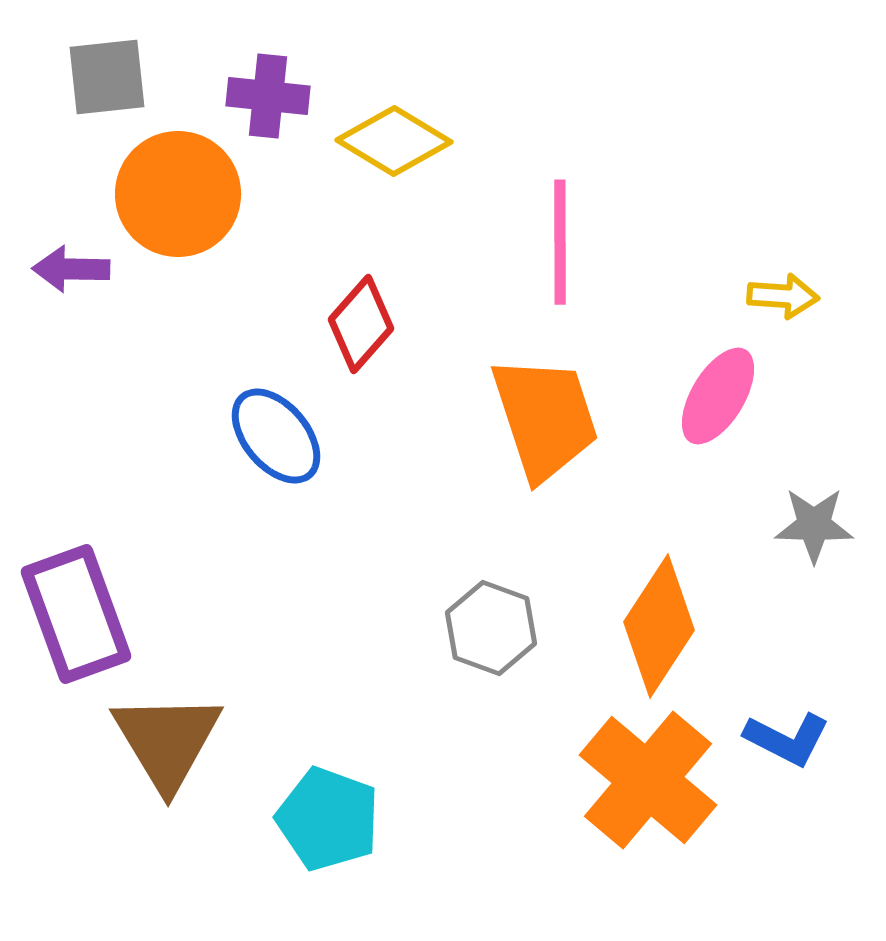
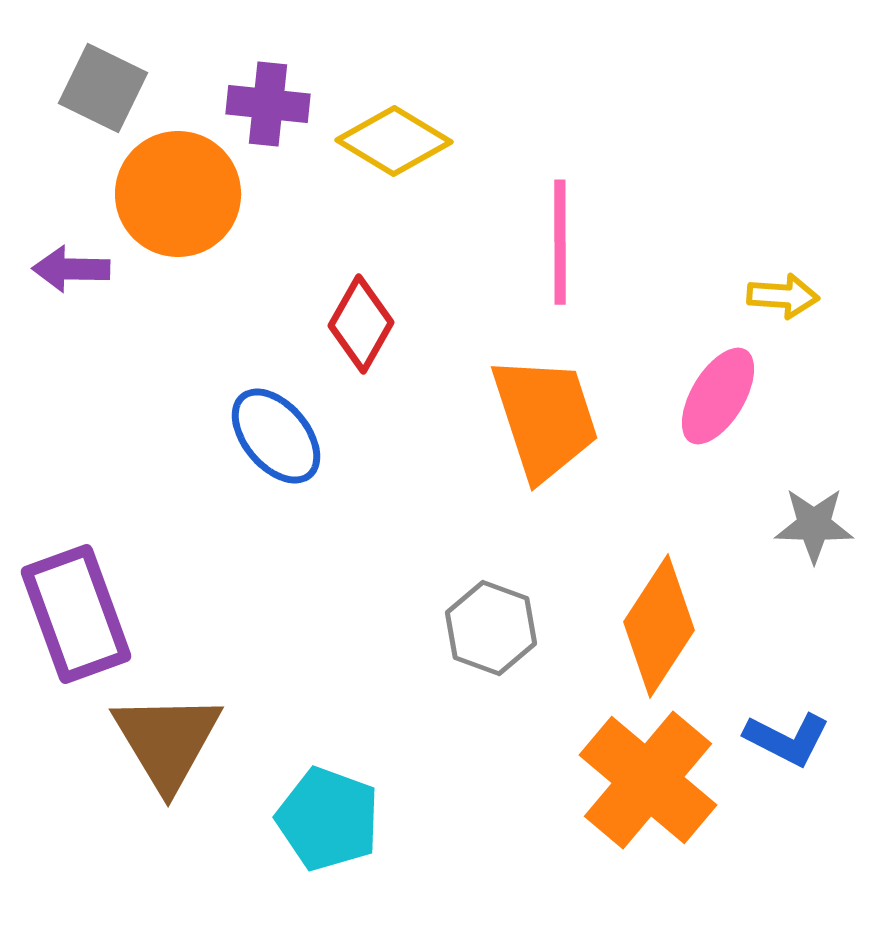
gray square: moved 4 px left, 11 px down; rotated 32 degrees clockwise
purple cross: moved 8 px down
red diamond: rotated 12 degrees counterclockwise
